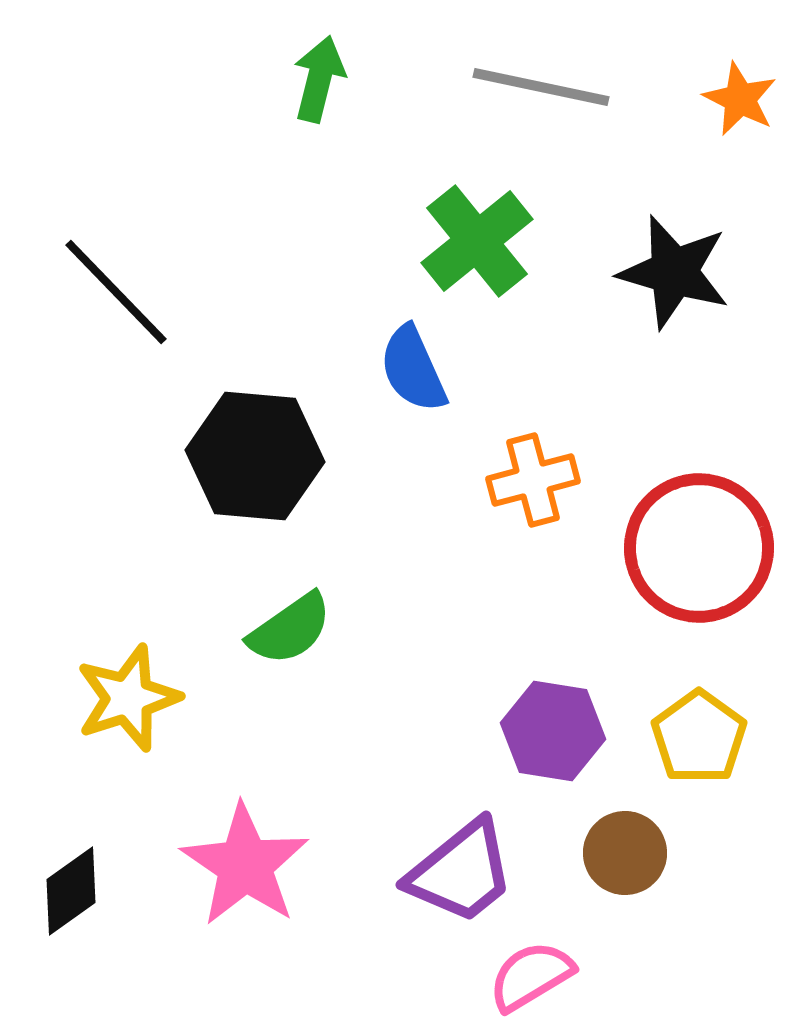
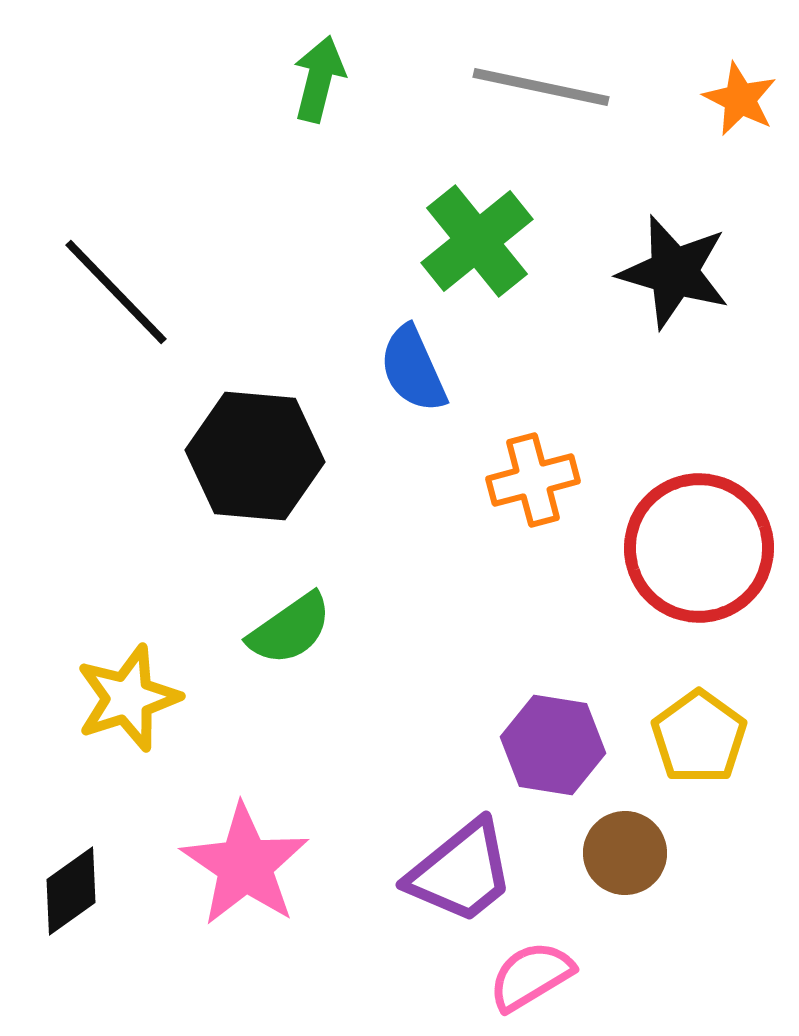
purple hexagon: moved 14 px down
